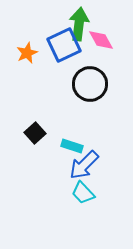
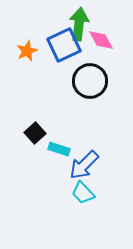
orange star: moved 2 px up
black circle: moved 3 px up
cyan rectangle: moved 13 px left, 3 px down
